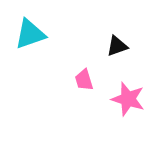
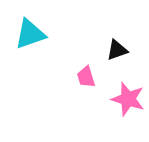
black triangle: moved 4 px down
pink trapezoid: moved 2 px right, 3 px up
